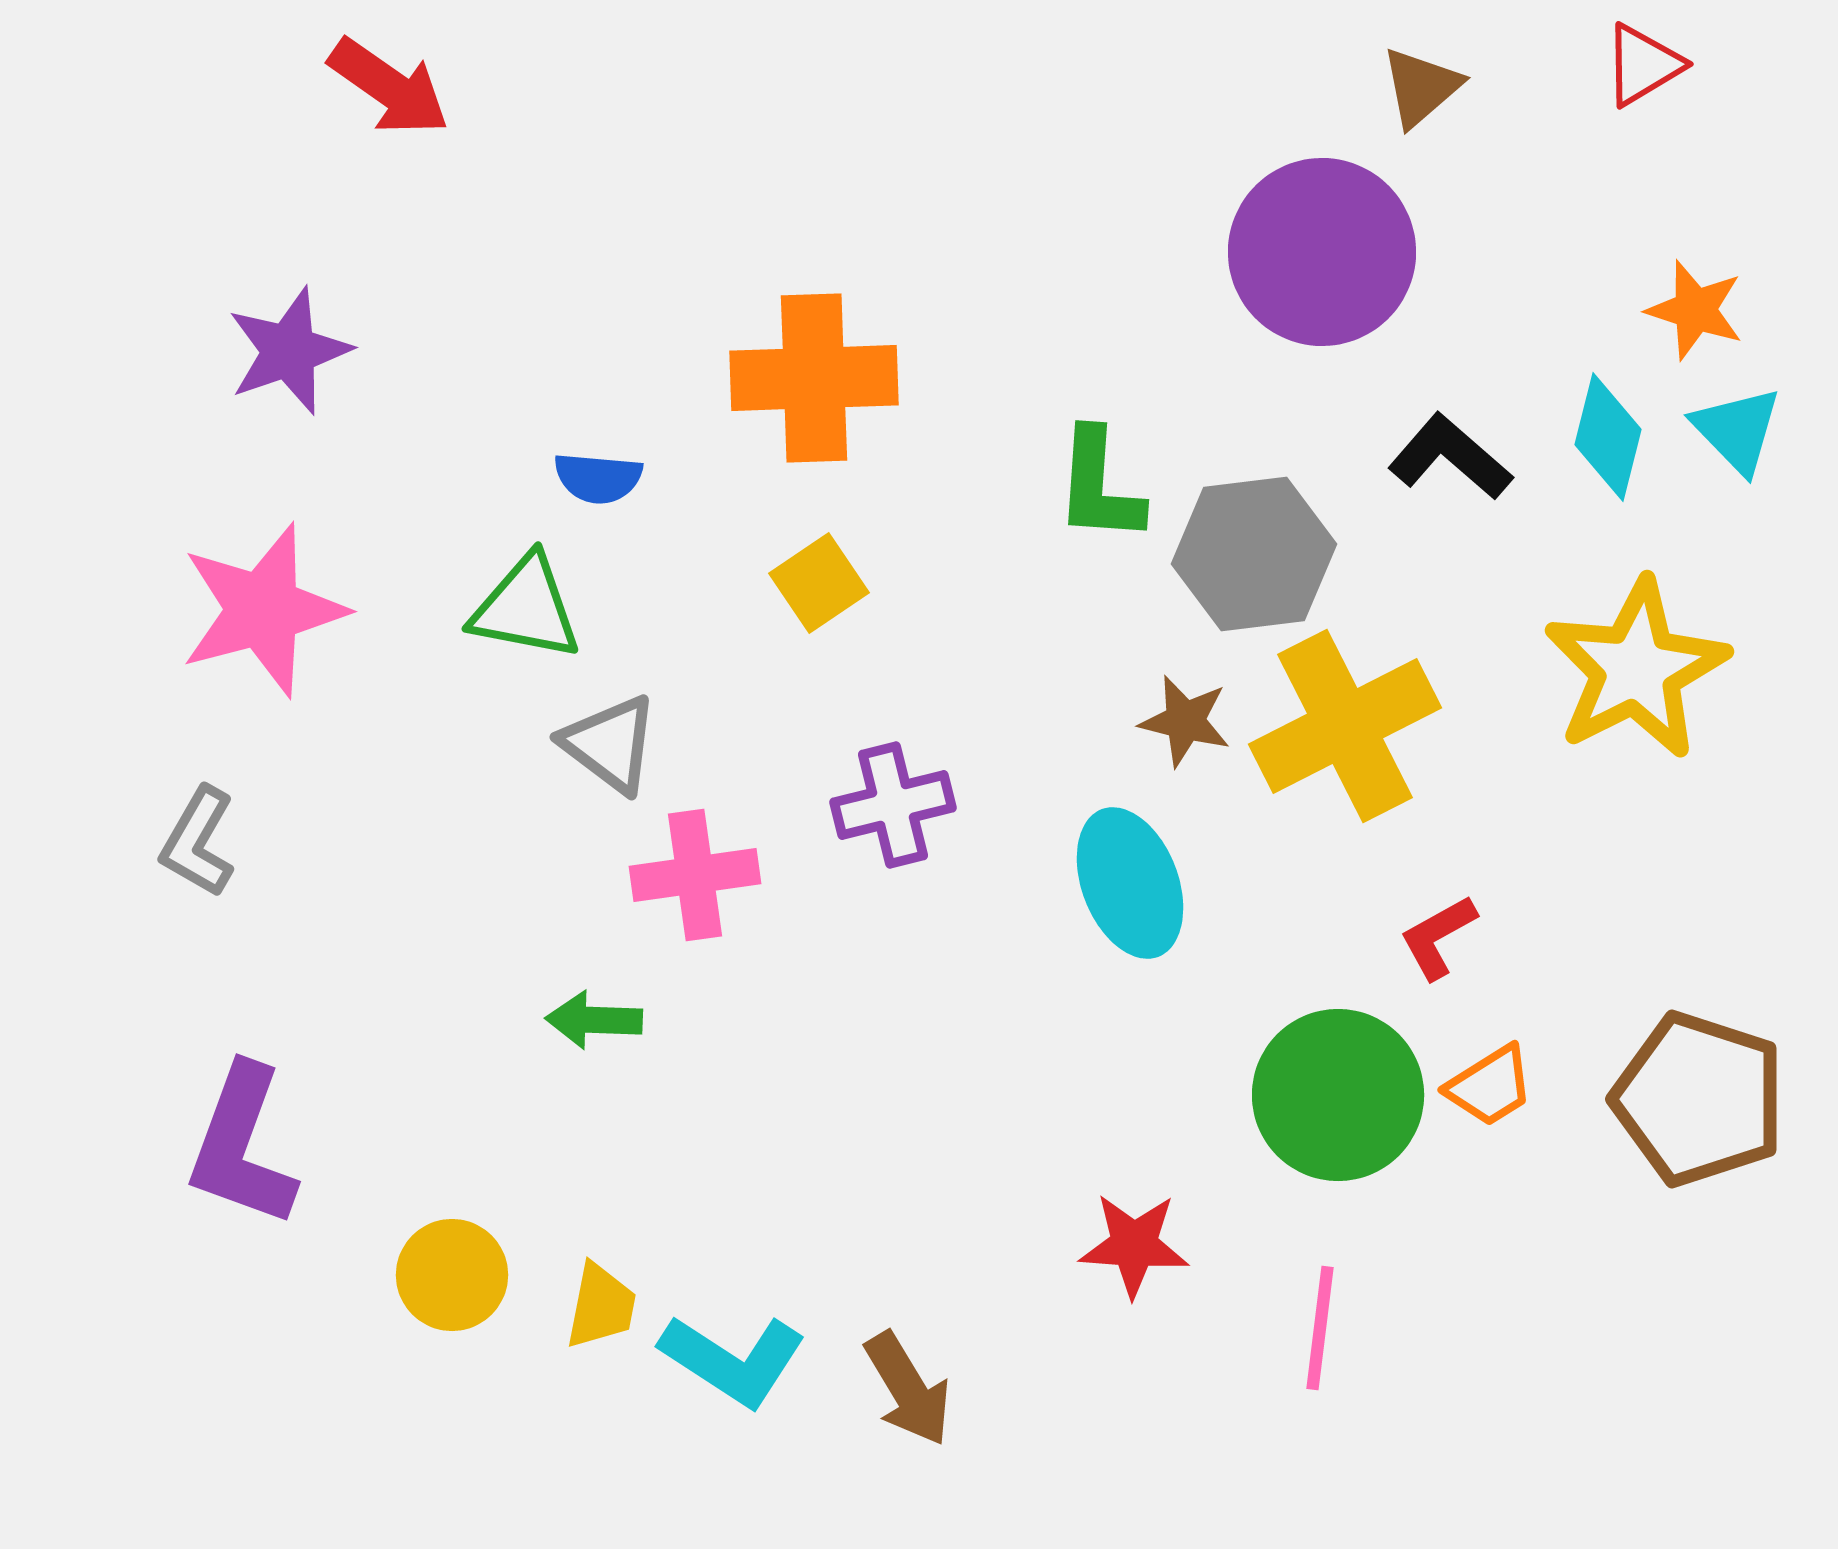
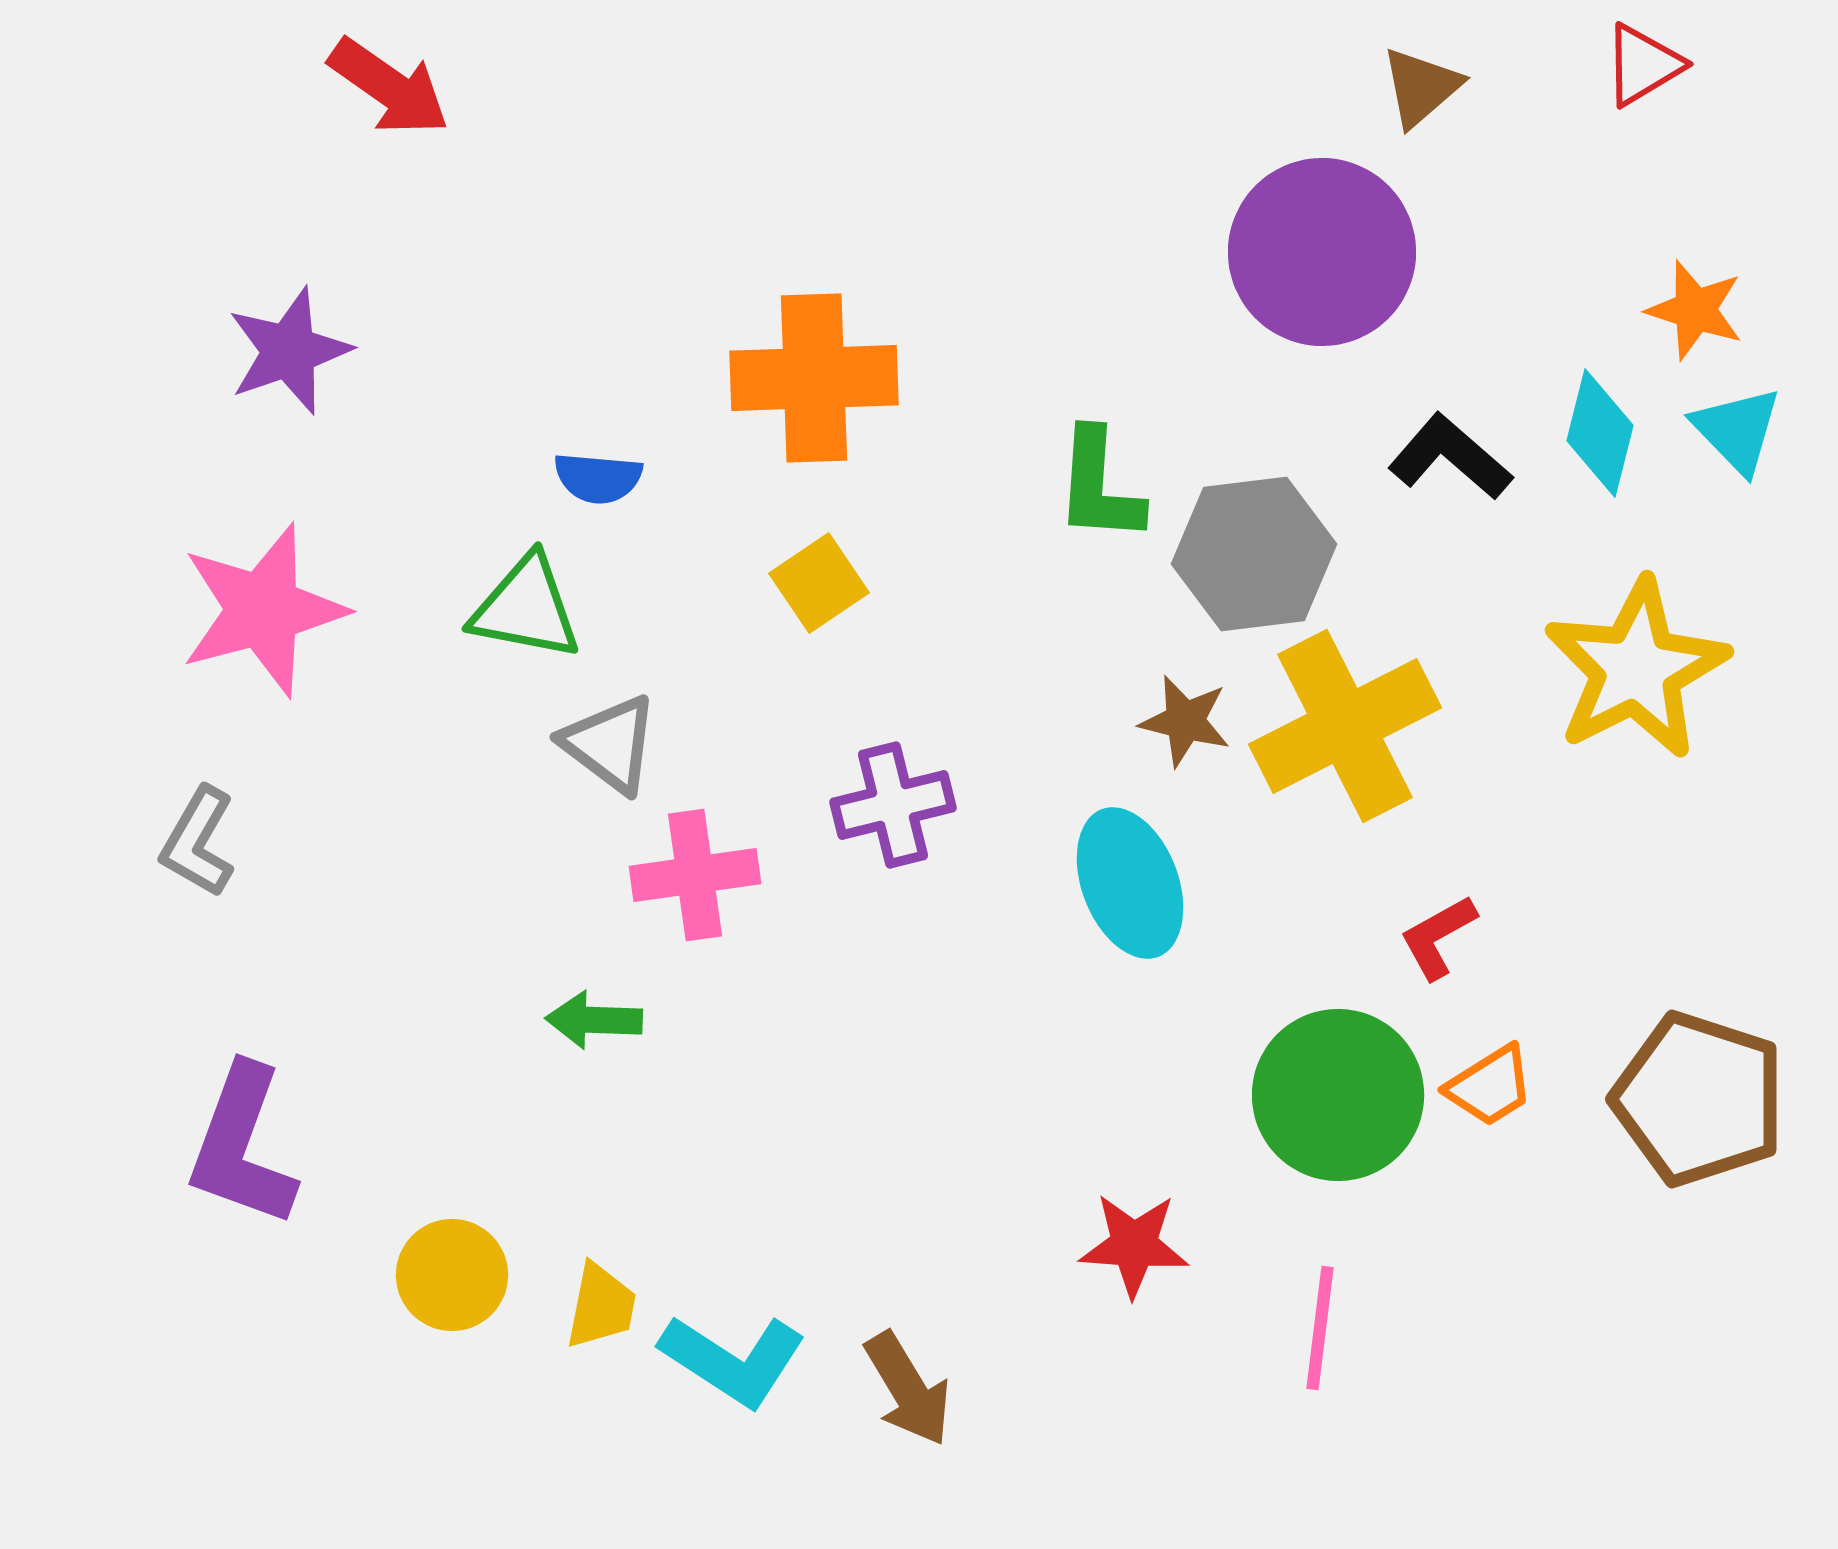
cyan diamond: moved 8 px left, 4 px up
